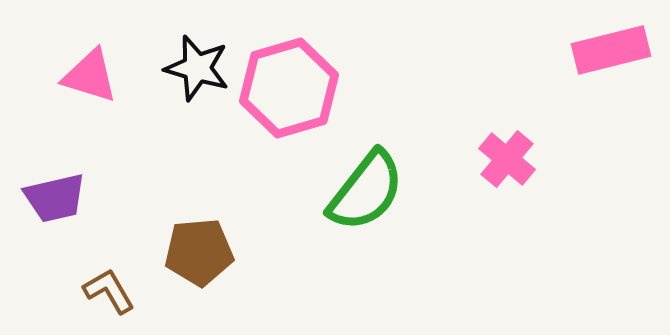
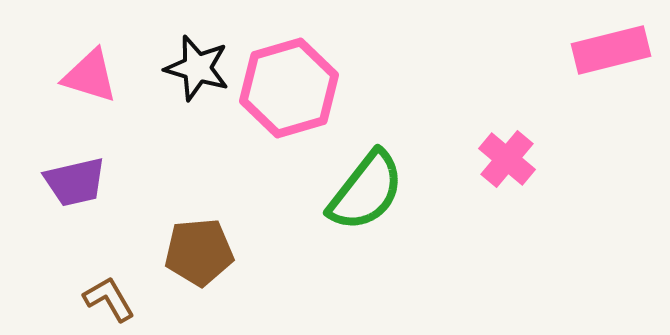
purple trapezoid: moved 20 px right, 16 px up
brown L-shape: moved 8 px down
